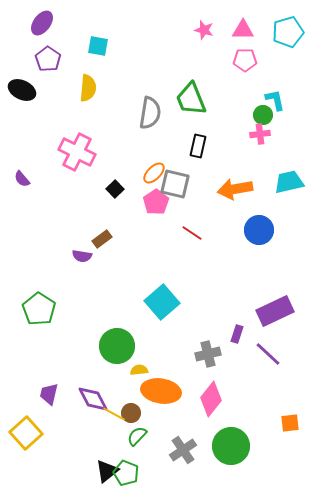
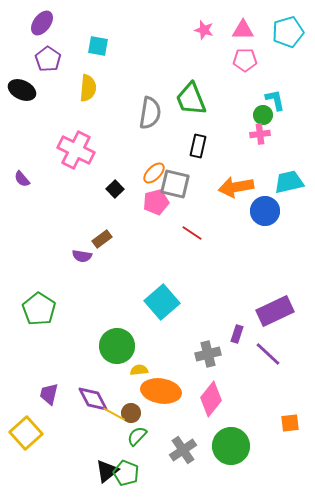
pink cross at (77, 152): moved 1 px left, 2 px up
orange arrow at (235, 189): moved 1 px right, 2 px up
pink pentagon at (156, 202): rotated 20 degrees clockwise
blue circle at (259, 230): moved 6 px right, 19 px up
